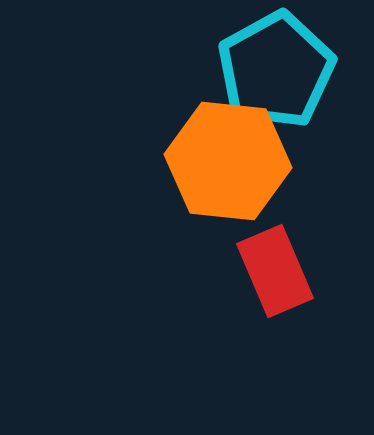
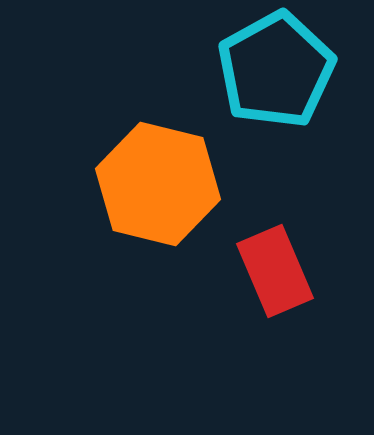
orange hexagon: moved 70 px left, 23 px down; rotated 8 degrees clockwise
